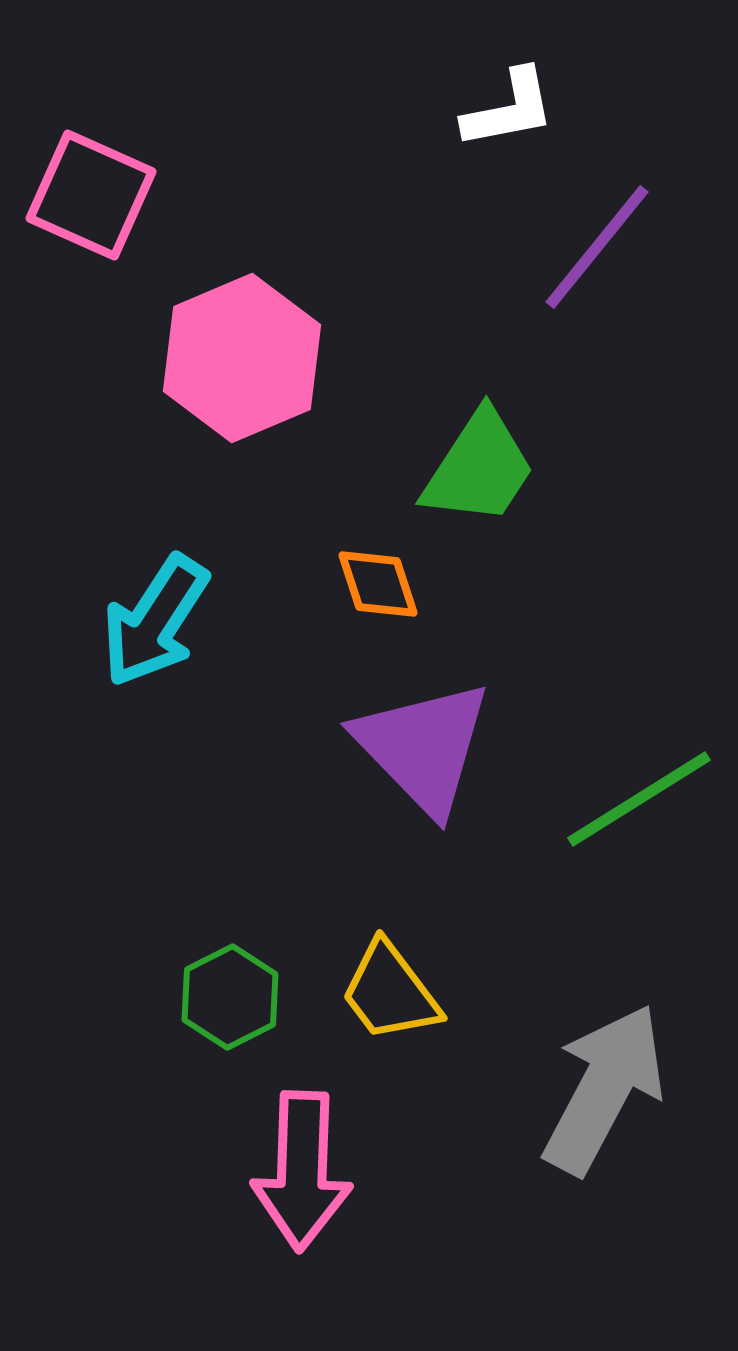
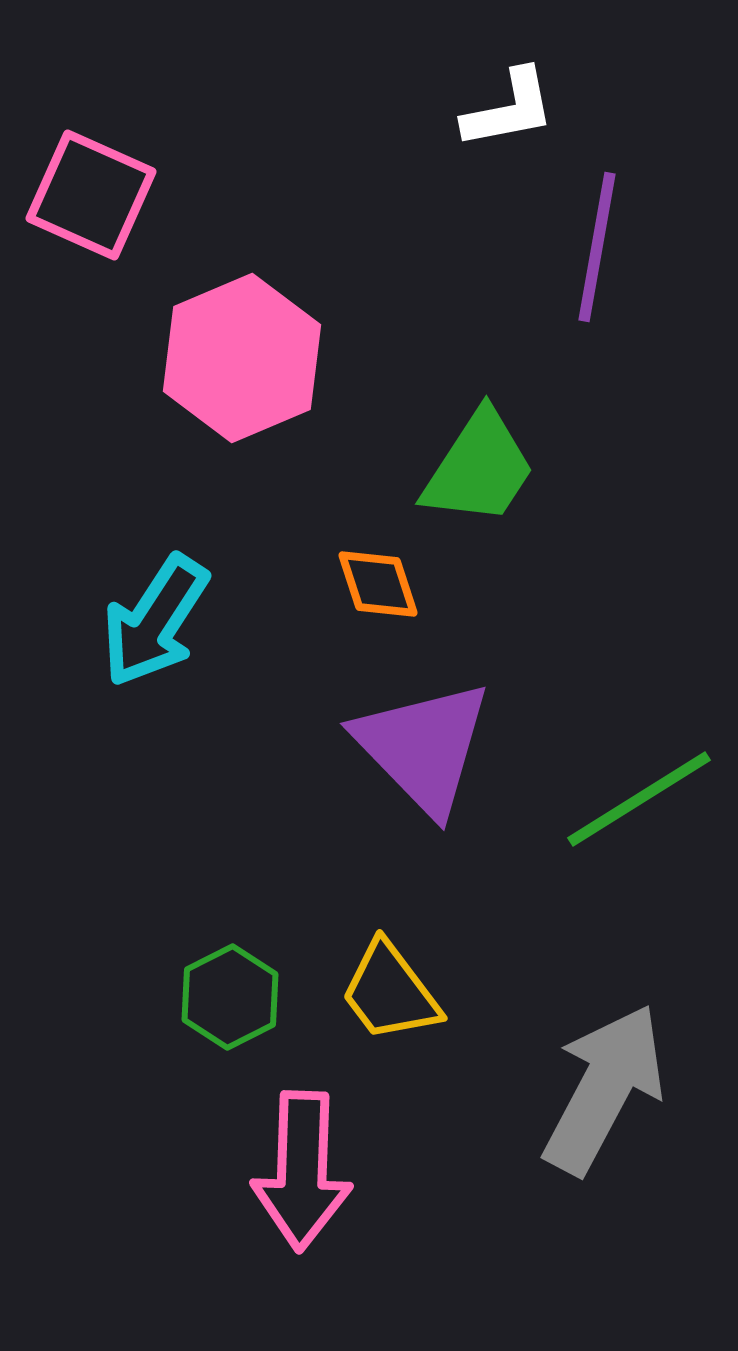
purple line: rotated 29 degrees counterclockwise
